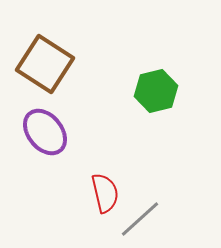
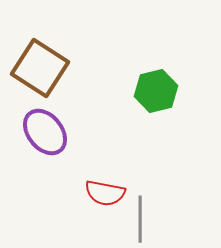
brown square: moved 5 px left, 4 px down
red semicircle: rotated 114 degrees clockwise
gray line: rotated 48 degrees counterclockwise
